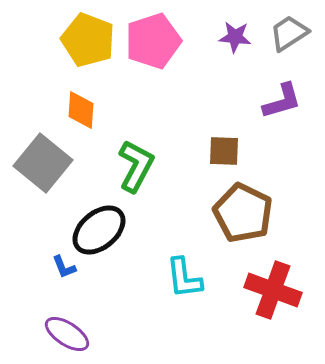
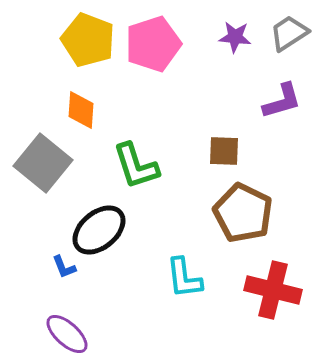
pink pentagon: moved 3 px down
green L-shape: rotated 134 degrees clockwise
red cross: rotated 6 degrees counterclockwise
purple ellipse: rotated 9 degrees clockwise
